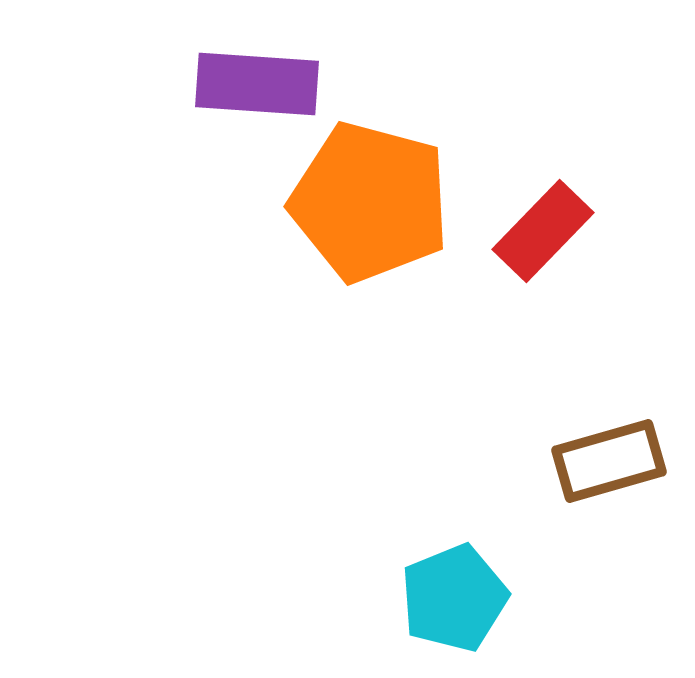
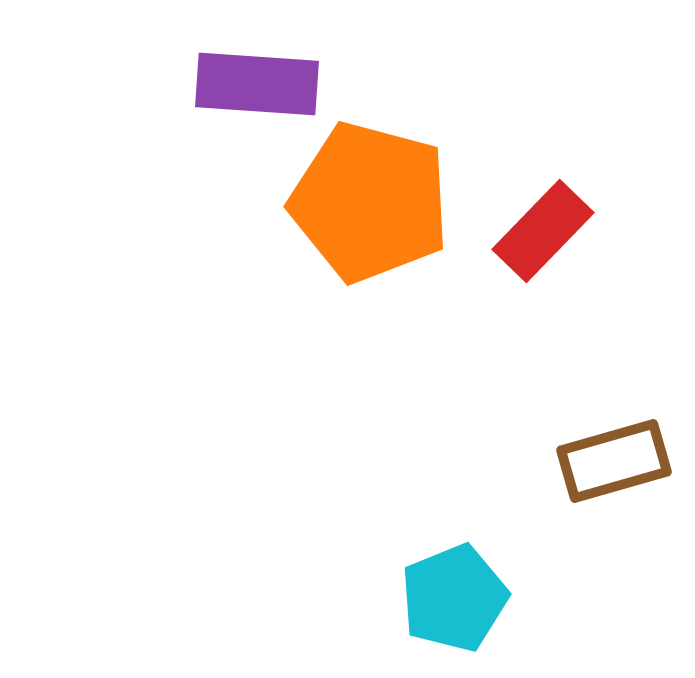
brown rectangle: moved 5 px right
